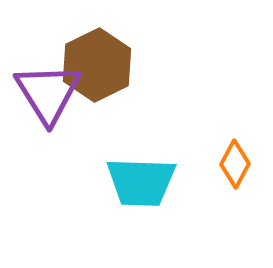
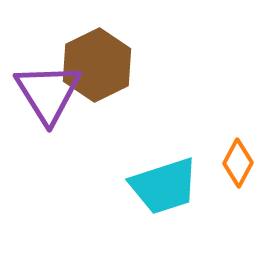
orange diamond: moved 3 px right, 1 px up
cyan trapezoid: moved 23 px right, 4 px down; rotated 20 degrees counterclockwise
